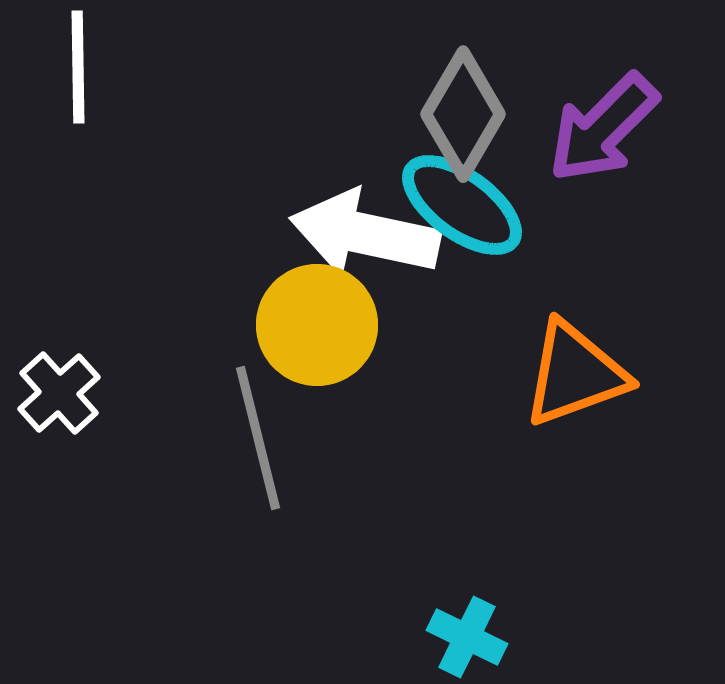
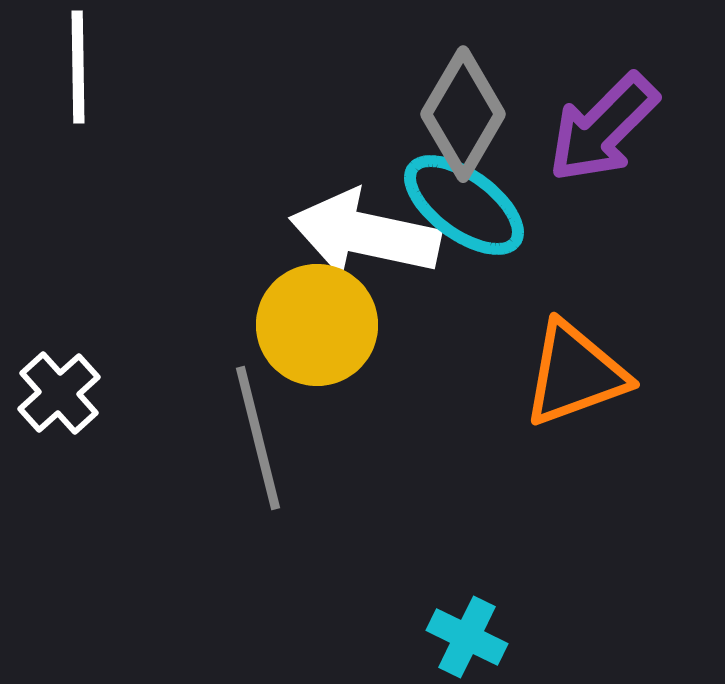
cyan ellipse: moved 2 px right
